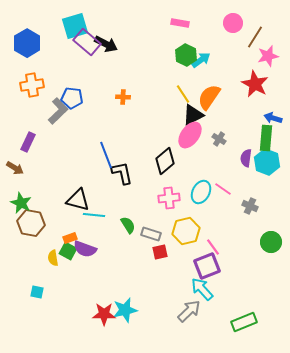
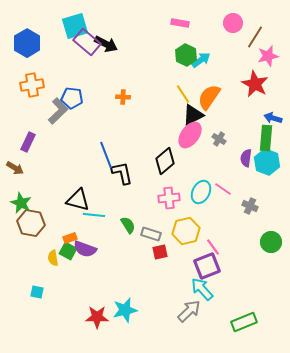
red star at (104, 314): moved 7 px left, 3 px down
